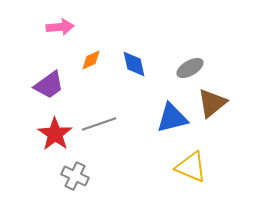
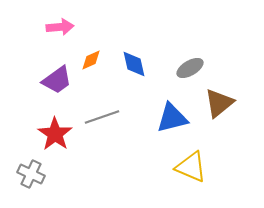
purple trapezoid: moved 8 px right, 5 px up
brown triangle: moved 7 px right
gray line: moved 3 px right, 7 px up
gray cross: moved 44 px left, 2 px up
